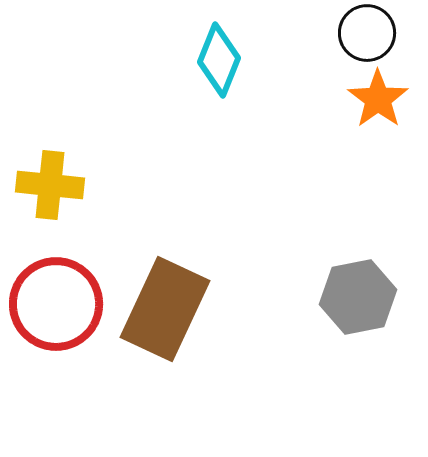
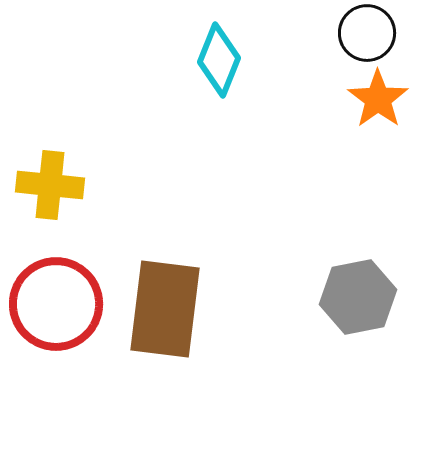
brown rectangle: rotated 18 degrees counterclockwise
